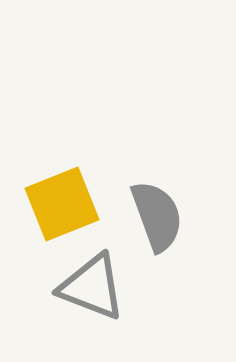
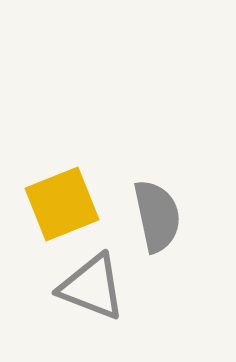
gray semicircle: rotated 8 degrees clockwise
